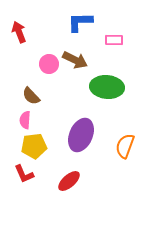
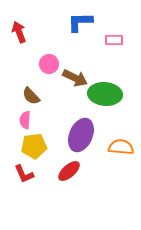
brown arrow: moved 18 px down
green ellipse: moved 2 px left, 7 px down
orange semicircle: moved 4 px left, 1 px down; rotated 75 degrees clockwise
red ellipse: moved 10 px up
